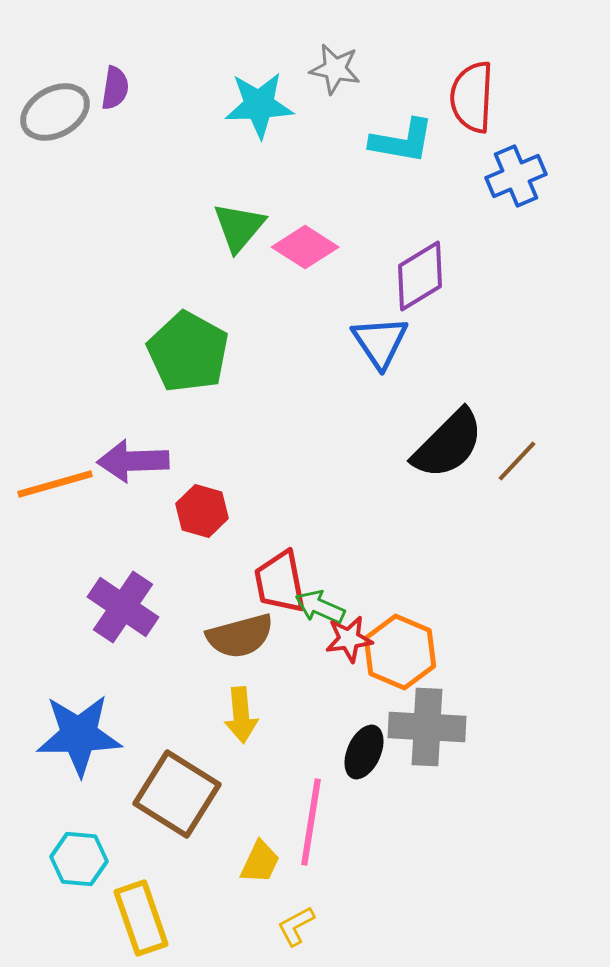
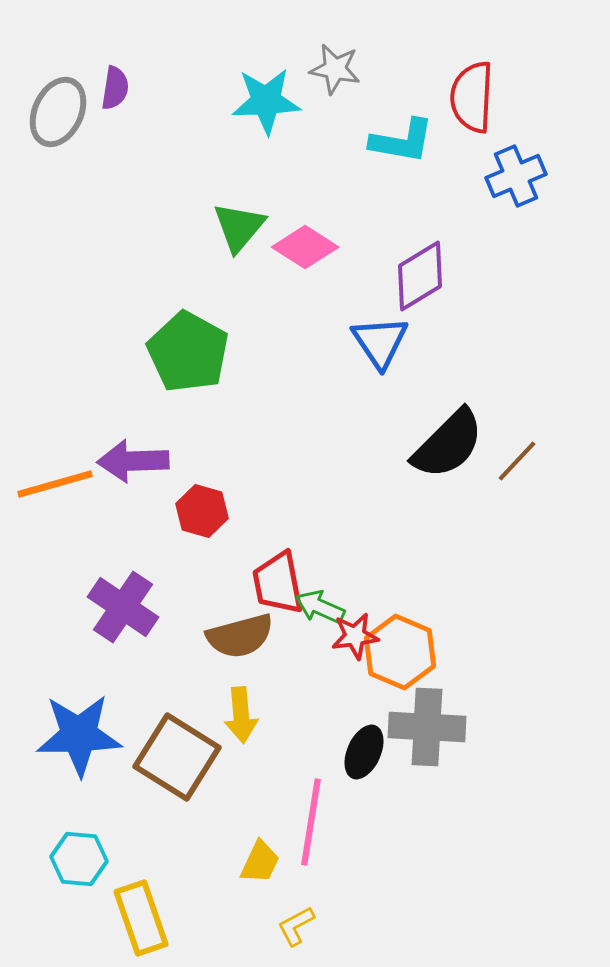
cyan star: moved 7 px right, 4 px up
gray ellipse: moved 3 px right; rotated 36 degrees counterclockwise
red trapezoid: moved 2 px left, 1 px down
red star: moved 6 px right, 3 px up
brown square: moved 37 px up
